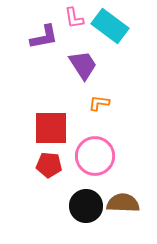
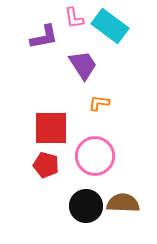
red pentagon: moved 3 px left; rotated 10 degrees clockwise
